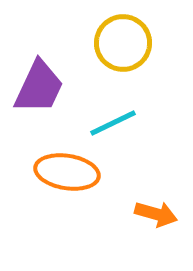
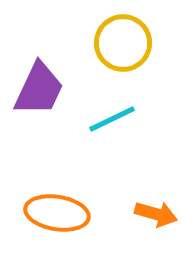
purple trapezoid: moved 2 px down
cyan line: moved 1 px left, 4 px up
orange ellipse: moved 10 px left, 41 px down
